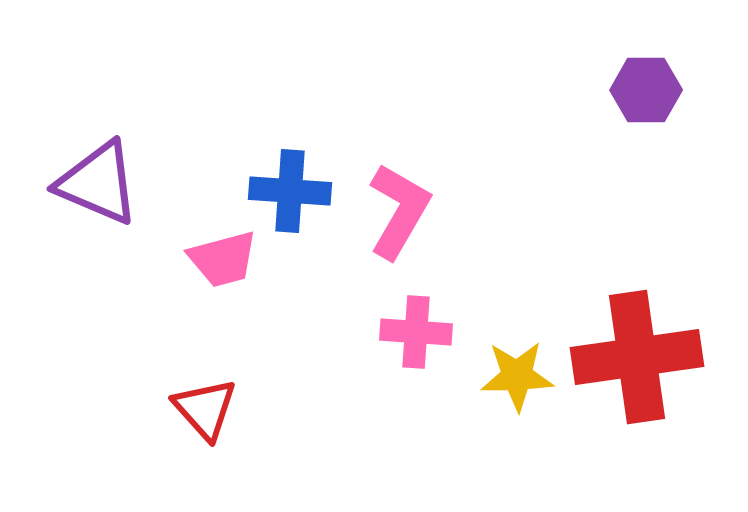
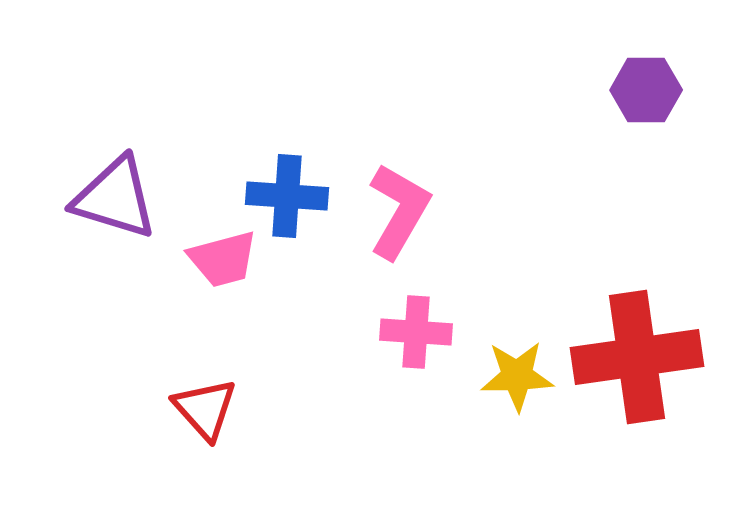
purple triangle: moved 17 px right, 15 px down; rotated 6 degrees counterclockwise
blue cross: moved 3 px left, 5 px down
